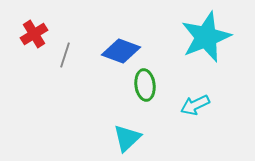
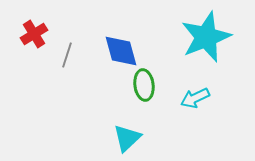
blue diamond: rotated 54 degrees clockwise
gray line: moved 2 px right
green ellipse: moved 1 px left
cyan arrow: moved 7 px up
